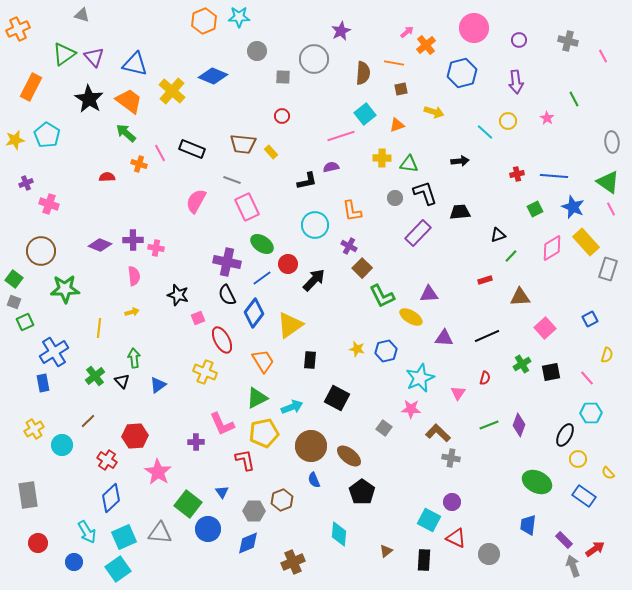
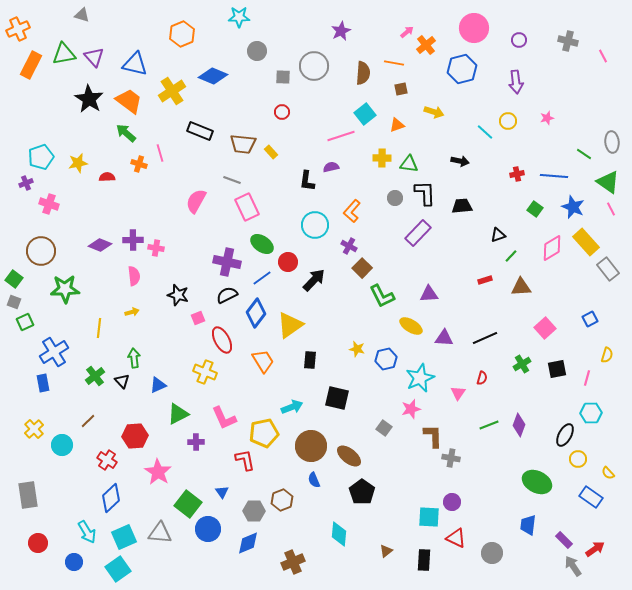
orange hexagon at (204, 21): moved 22 px left, 13 px down
green triangle at (64, 54): rotated 25 degrees clockwise
gray circle at (314, 59): moved 7 px down
blue hexagon at (462, 73): moved 4 px up
orange rectangle at (31, 87): moved 22 px up
yellow cross at (172, 91): rotated 16 degrees clockwise
green line at (574, 99): moved 10 px right, 55 px down; rotated 28 degrees counterclockwise
red circle at (282, 116): moved 4 px up
pink star at (547, 118): rotated 24 degrees clockwise
cyan pentagon at (47, 135): moved 6 px left, 22 px down; rotated 20 degrees clockwise
yellow star at (15, 140): moved 63 px right, 23 px down
black rectangle at (192, 149): moved 8 px right, 18 px up
pink line at (160, 153): rotated 12 degrees clockwise
black arrow at (460, 161): rotated 18 degrees clockwise
black L-shape at (307, 181): rotated 110 degrees clockwise
black L-shape at (425, 193): rotated 16 degrees clockwise
green square at (535, 209): rotated 28 degrees counterclockwise
orange L-shape at (352, 211): rotated 50 degrees clockwise
black trapezoid at (460, 212): moved 2 px right, 6 px up
red circle at (288, 264): moved 2 px up
gray rectangle at (608, 269): rotated 55 degrees counterclockwise
black semicircle at (227, 295): rotated 90 degrees clockwise
brown triangle at (520, 297): moved 1 px right, 10 px up
blue diamond at (254, 313): moved 2 px right
yellow ellipse at (411, 317): moved 9 px down
black line at (487, 336): moved 2 px left, 2 px down
blue hexagon at (386, 351): moved 8 px down
black square at (551, 372): moved 6 px right, 3 px up
red semicircle at (485, 378): moved 3 px left
pink line at (587, 378): rotated 56 degrees clockwise
blue triangle at (158, 385): rotated 12 degrees clockwise
green triangle at (257, 398): moved 79 px left, 16 px down
black square at (337, 398): rotated 15 degrees counterclockwise
pink star at (411, 409): rotated 18 degrees counterclockwise
pink L-shape at (222, 424): moved 2 px right, 6 px up
yellow cross at (34, 429): rotated 12 degrees counterclockwise
brown L-shape at (438, 433): moved 5 px left, 3 px down; rotated 45 degrees clockwise
blue rectangle at (584, 496): moved 7 px right, 1 px down
cyan square at (429, 520): moved 3 px up; rotated 25 degrees counterclockwise
gray circle at (489, 554): moved 3 px right, 1 px up
gray arrow at (573, 566): rotated 15 degrees counterclockwise
